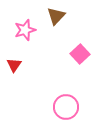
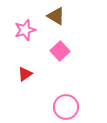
brown triangle: rotated 42 degrees counterclockwise
pink square: moved 20 px left, 3 px up
red triangle: moved 11 px right, 9 px down; rotated 21 degrees clockwise
